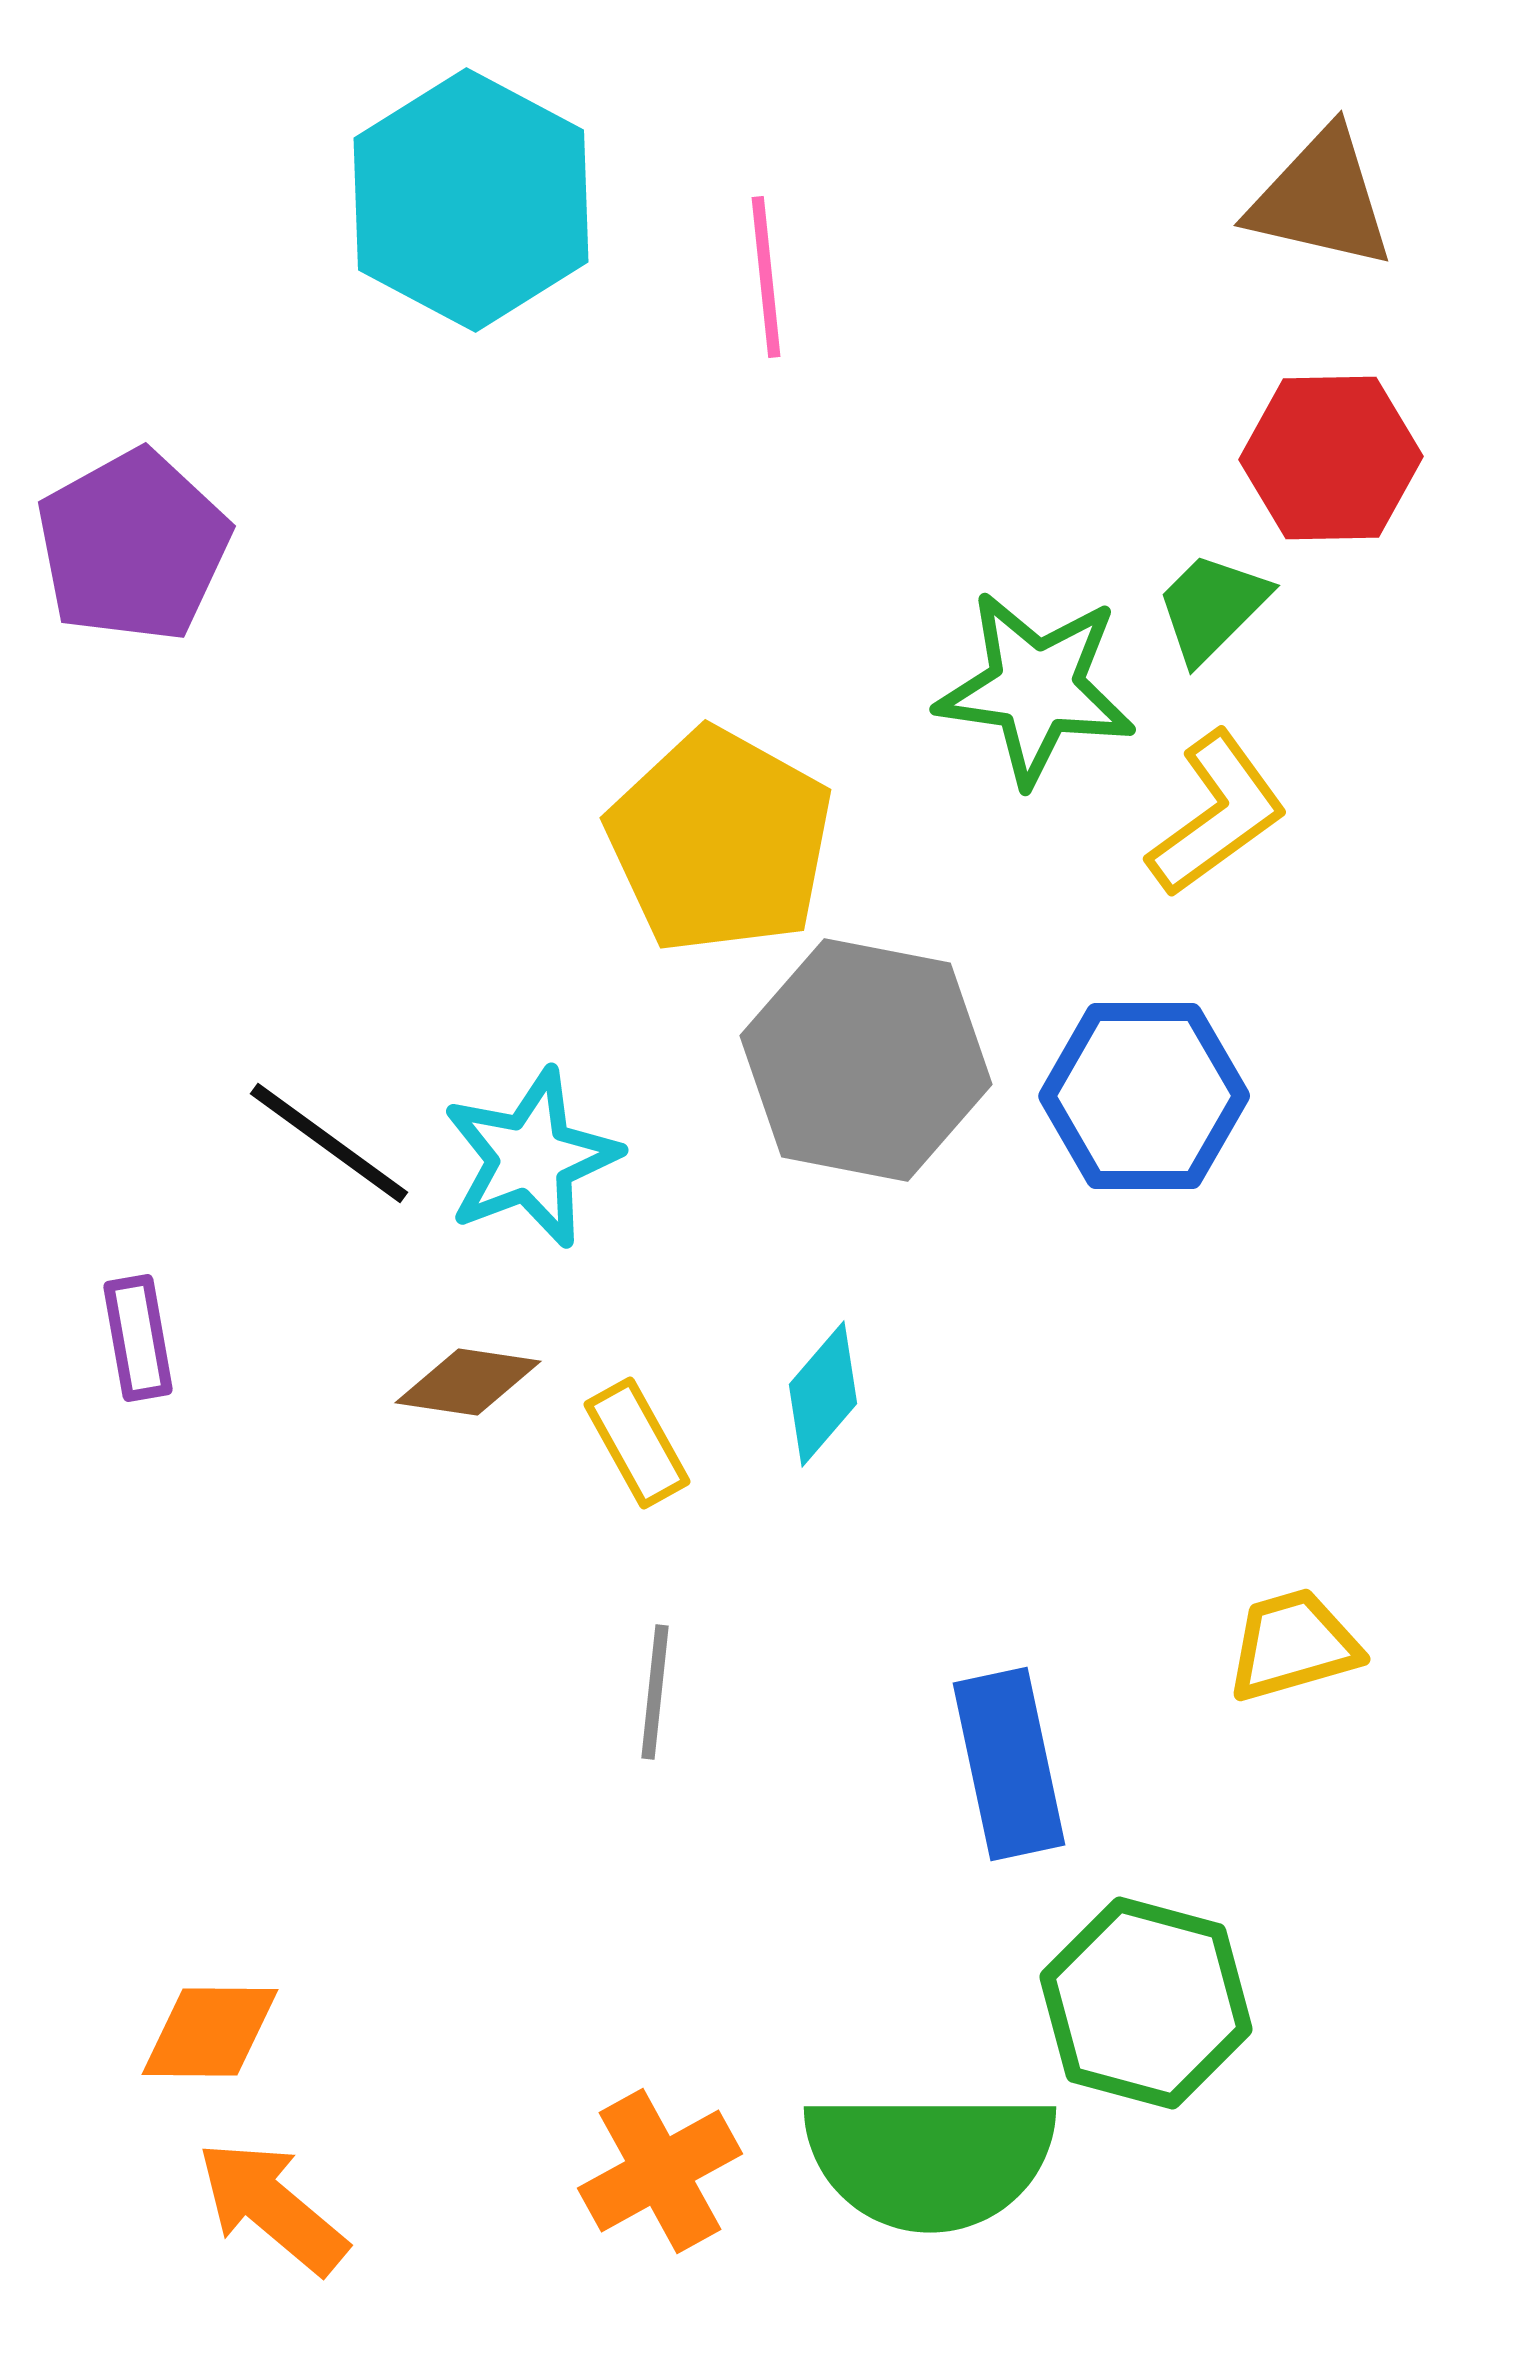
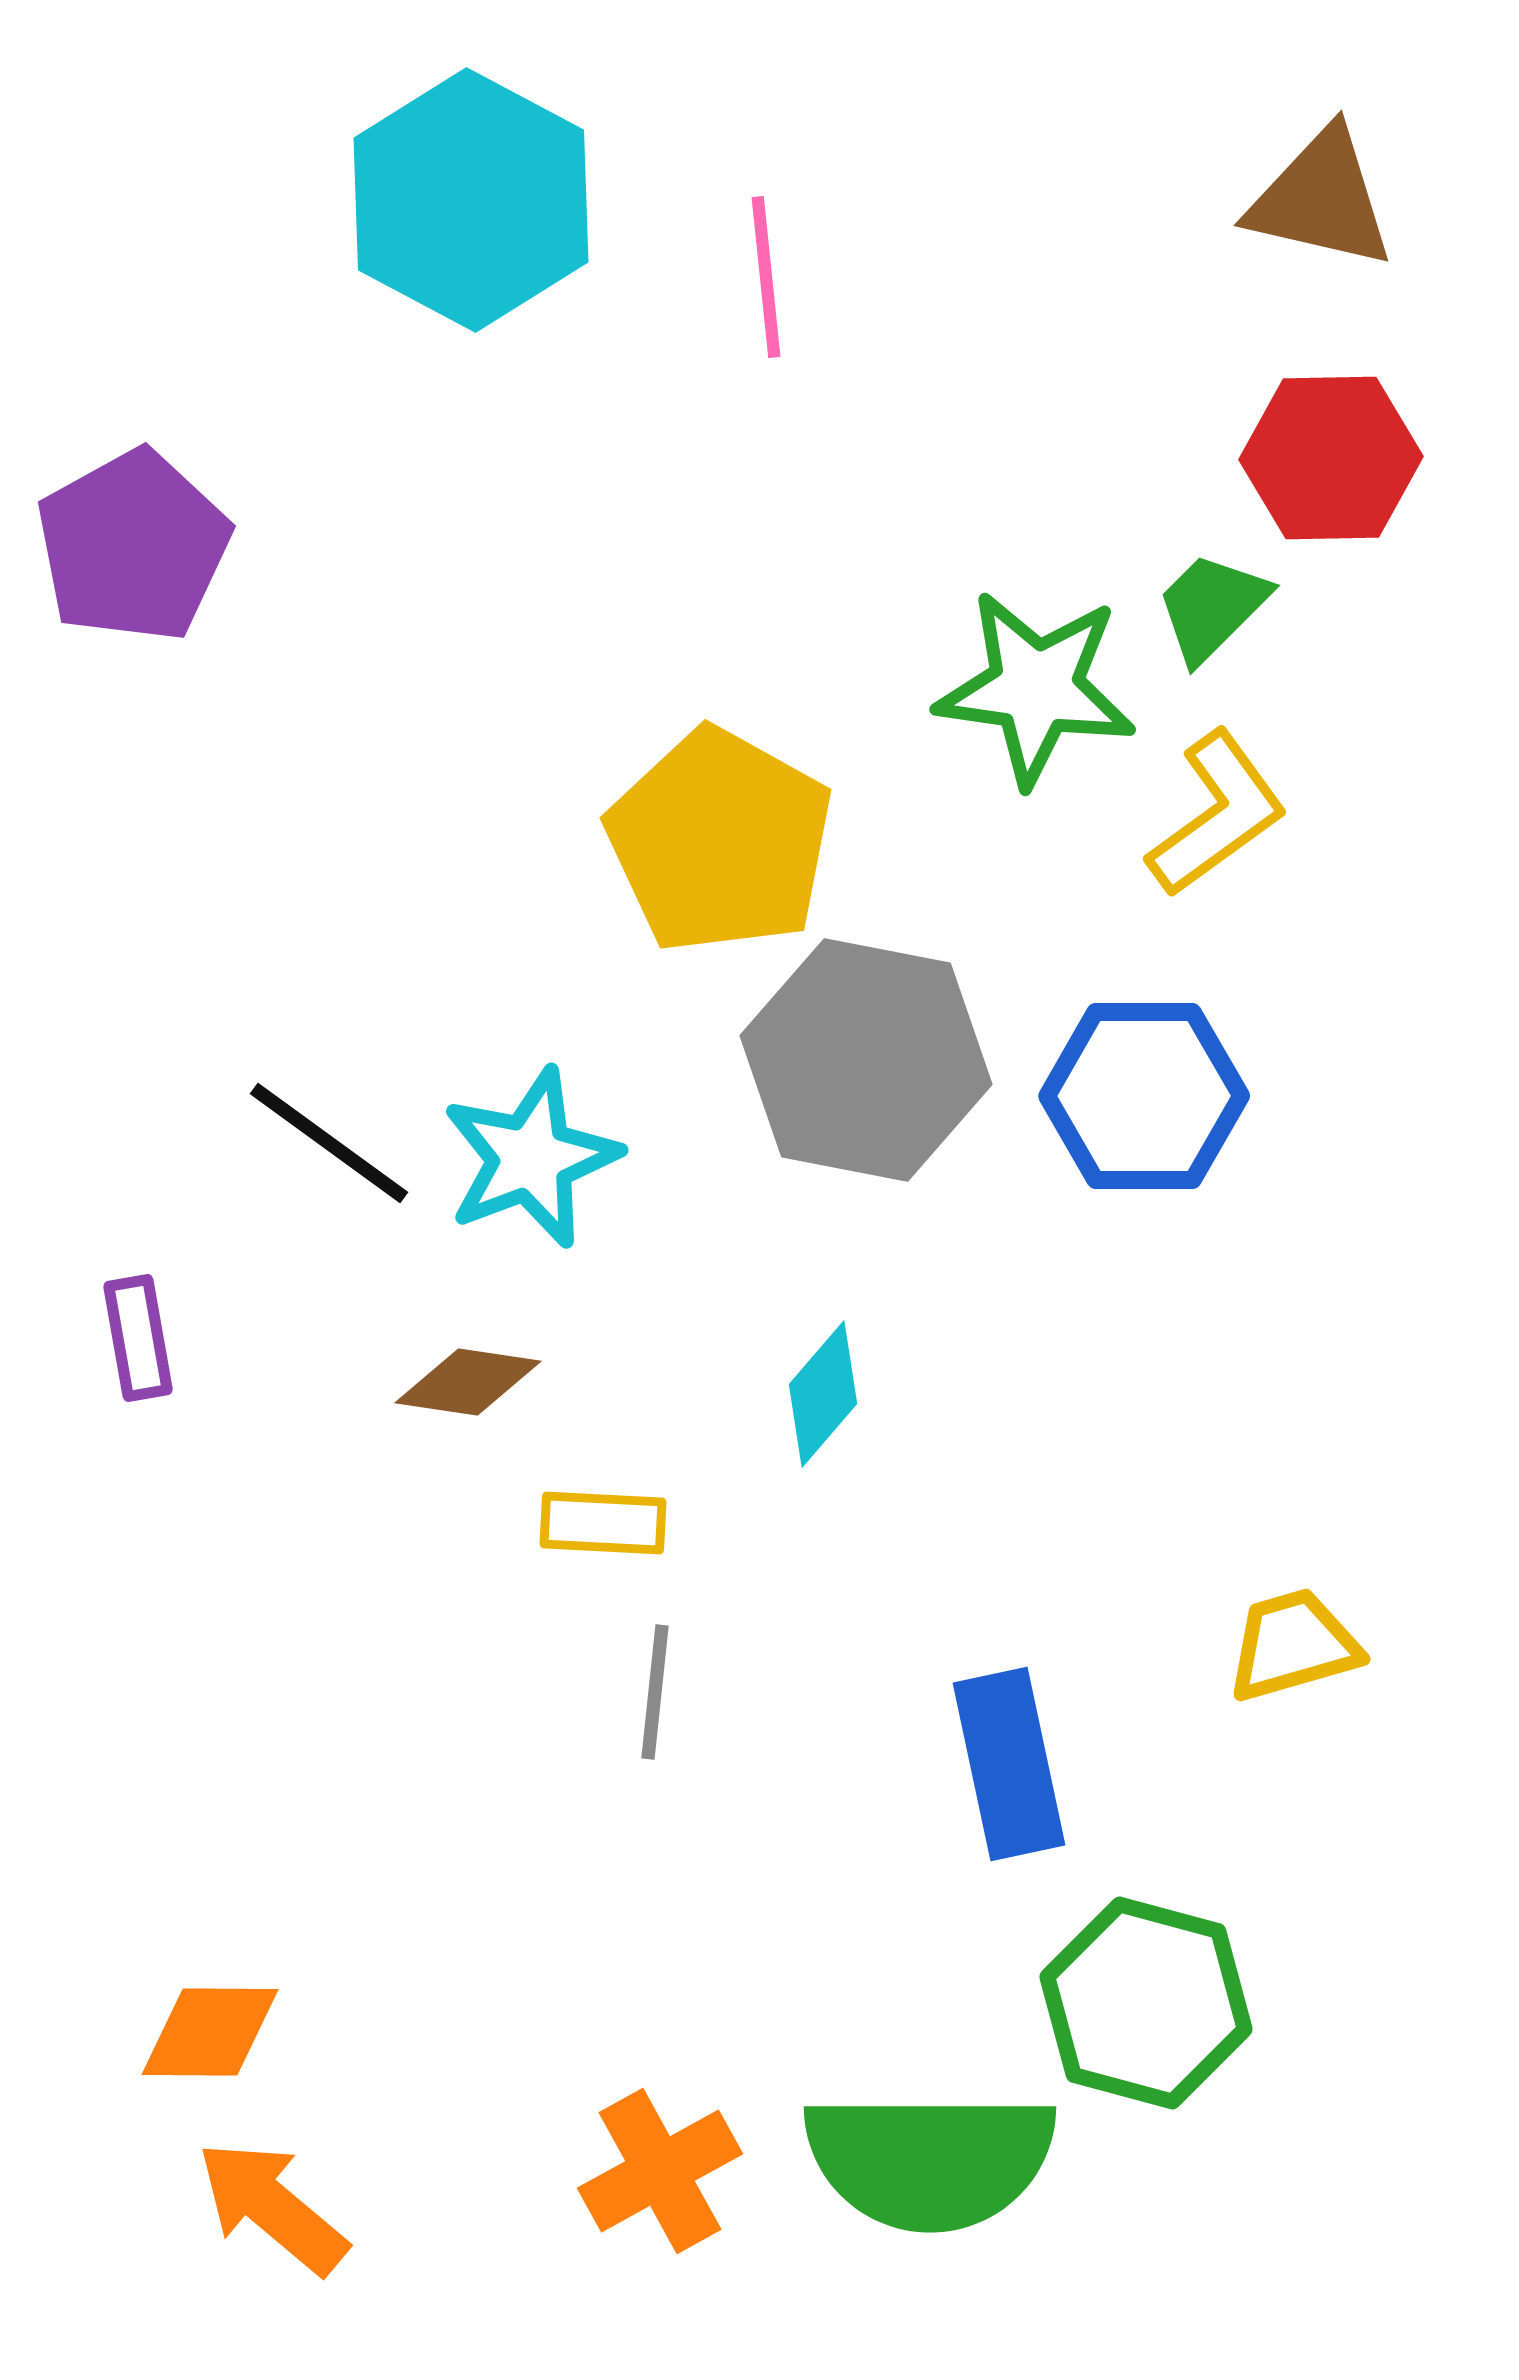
yellow rectangle: moved 34 px left, 80 px down; rotated 58 degrees counterclockwise
